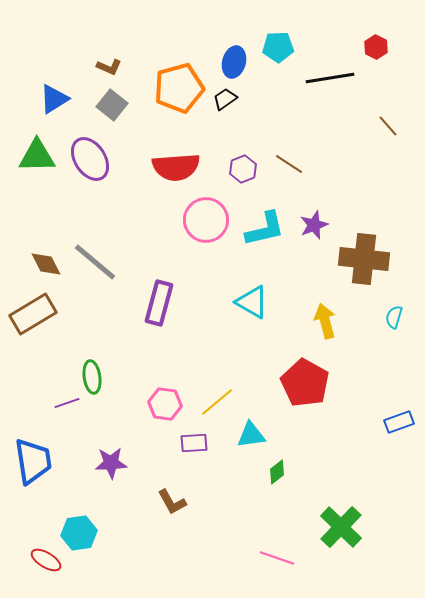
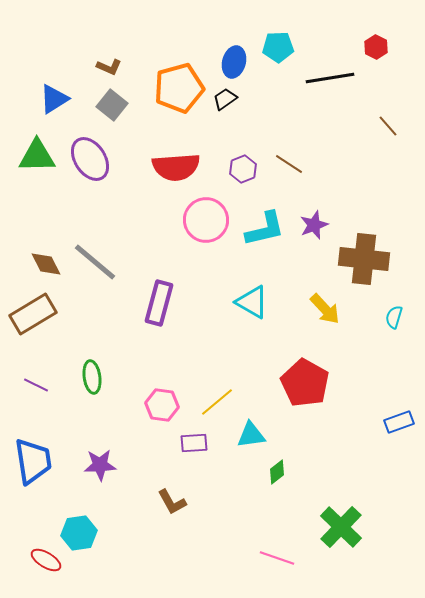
yellow arrow at (325, 321): moved 12 px up; rotated 152 degrees clockwise
purple line at (67, 403): moved 31 px left, 18 px up; rotated 45 degrees clockwise
pink hexagon at (165, 404): moved 3 px left, 1 px down
purple star at (111, 463): moved 11 px left, 2 px down
